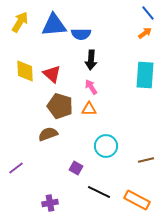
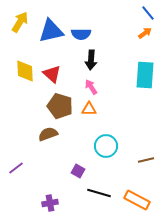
blue triangle: moved 3 px left, 6 px down; rotated 8 degrees counterclockwise
purple square: moved 2 px right, 3 px down
black line: moved 1 px down; rotated 10 degrees counterclockwise
